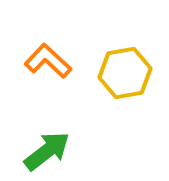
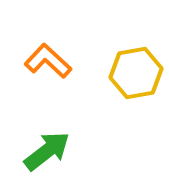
yellow hexagon: moved 11 px right
